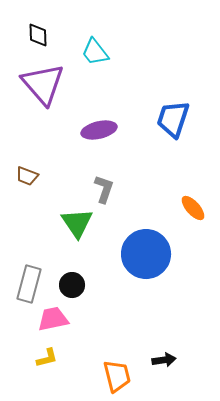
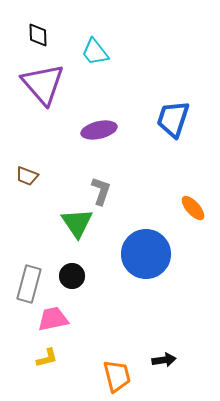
gray L-shape: moved 3 px left, 2 px down
black circle: moved 9 px up
